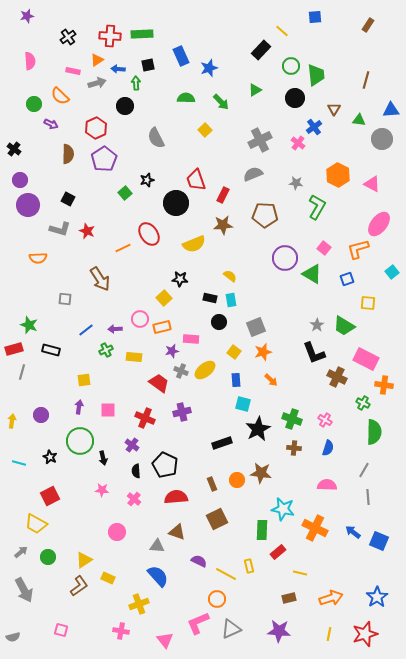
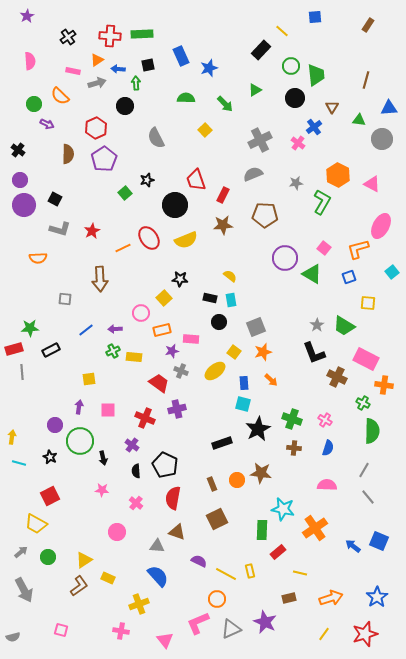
purple star at (27, 16): rotated 16 degrees counterclockwise
green arrow at (221, 102): moved 4 px right, 2 px down
brown triangle at (334, 109): moved 2 px left, 2 px up
blue triangle at (391, 110): moved 2 px left, 2 px up
purple arrow at (51, 124): moved 4 px left
black cross at (14, 149): moved 4 px right, 1 px down
gray star at (296, 183): rotated 16 degrees counterclockwise
black square at (68, 199): moved 13 px left
black circle at (176, 203): moved 1 px left, 2 px down
purple circle at (28, 205): moved 4 px left
green L-shape at (317, 207): moved 5 px right, 5 px up
pink ellipse at (379, 224): moved 2 px right, 2 px down; rotated 10 degrees counterclockwise
red star at (87, 231): moved 5 px right; rotated 21 degrees clockwise
red ellipse at (149, 234): moved 4 px down
yellow semicircle at (194, 244): moved 8 px left, 4 px up
brown arrow at (100, 279): rotated 30 degrees clockwise
blue square at (347, 279): moved 2 px right, 2 px up
pink circle at (140, 319): moved 1 px right, 6 px up
green star at (29, 325): moved 1 px right, 3 px down; rotated 24 degrees counterclockwise
orange rectangle at (162, 327): moved 3 px down
black rectangle at (51, 350): rotated 42 degrees counterclockwise
green cross at (106, 350): moved 7 px right, 1 px down
yellow ellipse at (205, 370): moved 10 px right, 1 px down
gray line at (22, 372): rotated 21 degrees counterclockwise
yellow square at (84, 380): moved 5 px right, 1 px up
blue rectangle at (236, 380): moved 8 px right, 3 px down
purple cross at (182, 412): moved 5 px left, 3 px up
purple circle at (41, 415): moved 14 px right, 10 px down
yellow arrow at (12, 421): moved 16 px down
green semicircle at (374, 432): moved 2 px left, 1 px up
red semicircle at (176, 497): moved 3 px left, 1 px down; rotated 75 degrees counterclockwise
gray line at (368, 497): rotated 35 degrees counterclockwise
pink cross at (134, 499): moved 2 px right, 4 px down
orange cross at (315, 528): rotated 30 degrees clockwise
blue arrow at (353, 532): moved 14 px down
yellow rectangle at (249, 566): moved 1 px right, 5 px down
purple star at (279, 631): moved 14 px left, 9 px up; rotated 20 degrees clockwise
yellow line at (329, 634): moved 5 px left; rotated 24 degrees clockwise
